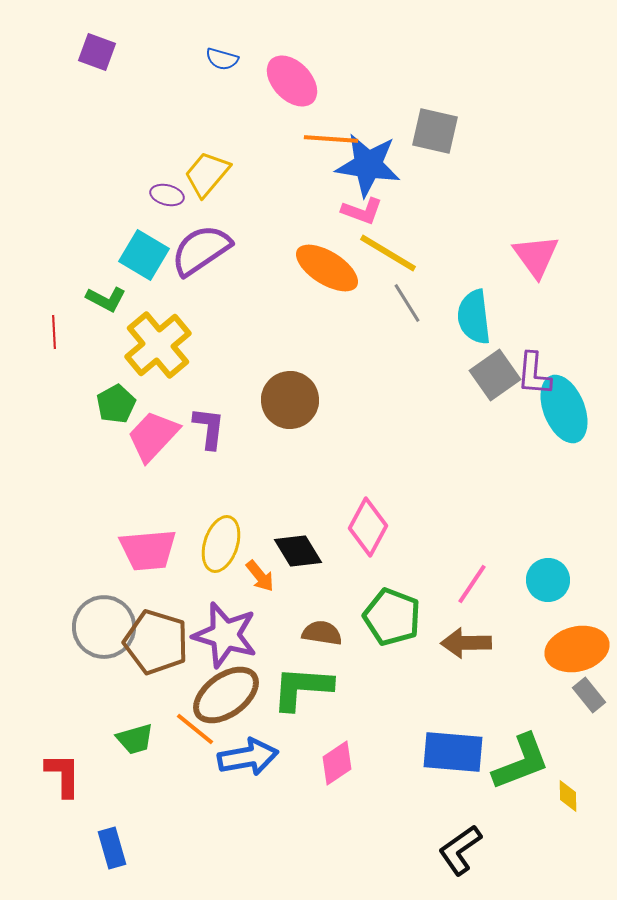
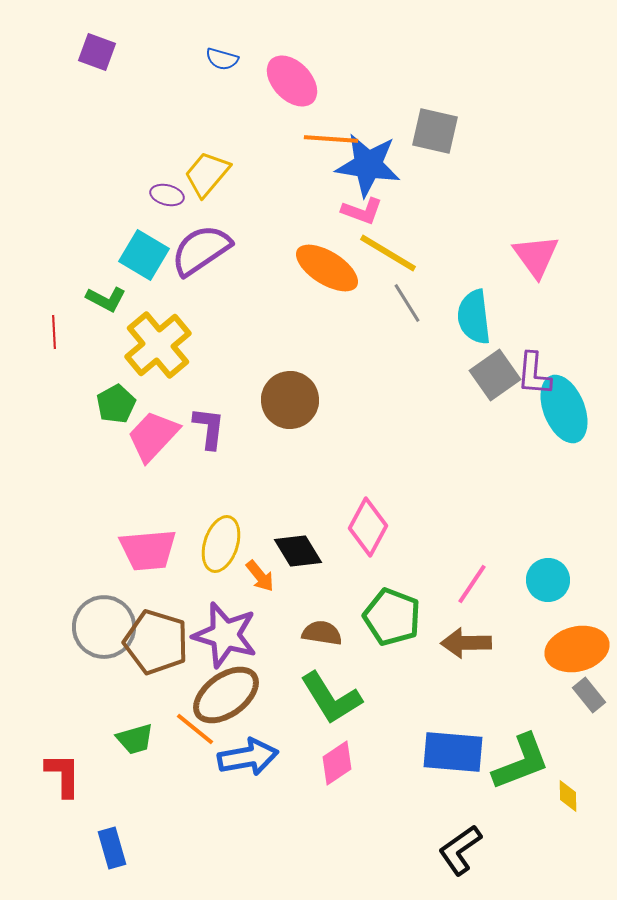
green L-shape at (302, 688): moved 29 px right, 10 px down; rotated 126 degrees counterclockwise
